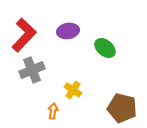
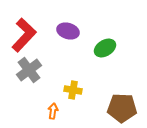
purple ellipse: rotated 25 degrees clockwise
green ellipse: rotated 70 degrees counterclockwise
gray cross: moved 3 px left; rotated 15 degrees counterclockwise
yellow cross: rotated 24 degrees counterclockwise
brown pentagon: rotated 12 degrees counterclockwise
